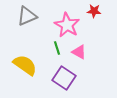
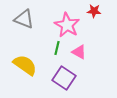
gray triangle: moved 3 px left, 3 px down; rotated 45 degrees clockwise
green line: rotated 32 degrees clockwise
